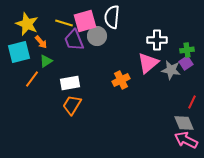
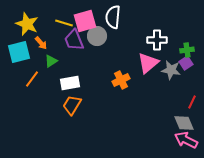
white semicircle: moved 1 px right
orange arrow: moved 1 px down
green triangle: moved 5 px right
